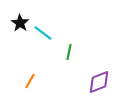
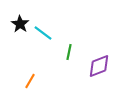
black star: moved 1 px down
purple diamond: moved 16 px up
